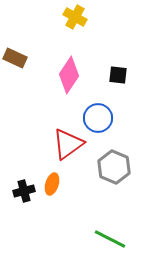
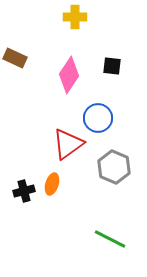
yellow cross: rotated 30 degrees counterclockwise
black square: moved 6 px left, 9 px up
